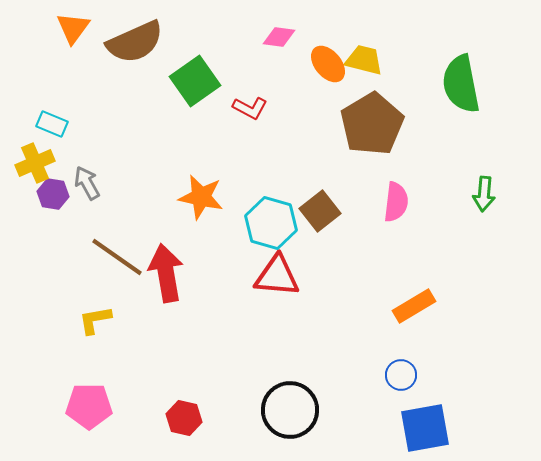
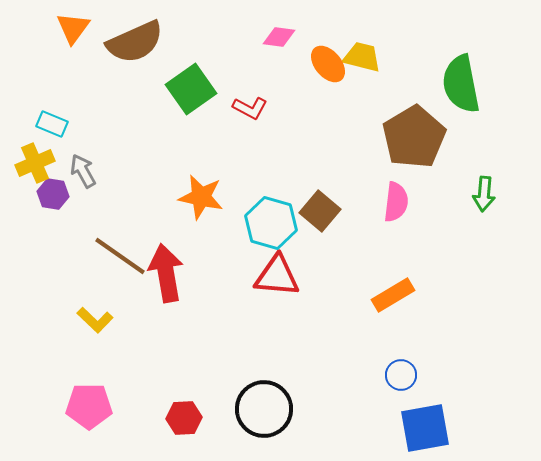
yellow trapezoid: moved 2 px left, 3 px up
green square: moved 4 px left, 8 px down
brown pentagon: moved 42 px right, 13 px down
gray arrow: moved 4 px left, 12 px up
brown square: rotated 12 degrees counterclockwise
brown line: moved 3 px right, 1 px up
orange rectangle: moved 21 px left, 11 px up
yellow L-shape: rotated 126 degrees counterclockwise
black circle: moved 26 px left, 1 px up
red hexagon: rotated 16 degrees counterclockwise
